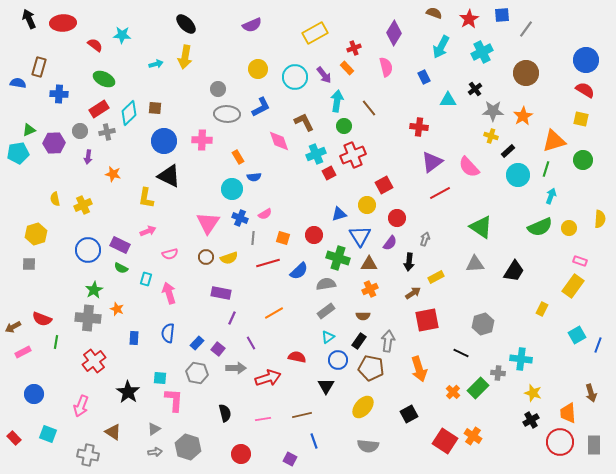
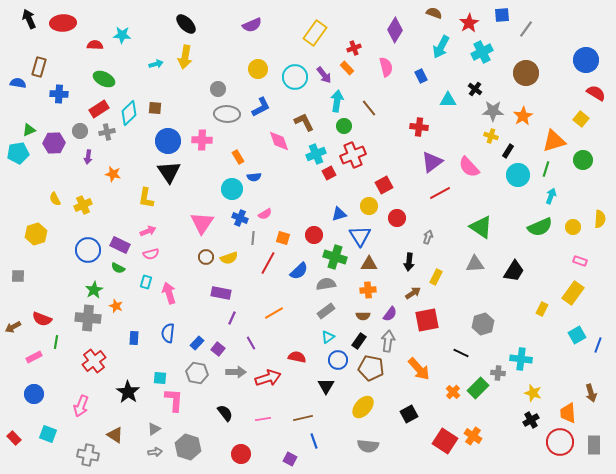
red star at (469, 19): moved 4 px down
yellow rectangle at (315, 33): rotated 25 degrees counterclockwise
purple diamond at (394, 33): moved 1 px right, 3 px up
red semicircle at (95, 45): rotated 35 degrees counterclockwise
blue rectangle at (424, 77): moved 3 px left, 1 px up
black cross at (475, 89): rotated 16 degrees counterclockwise
red semicircle at (585, 90): moved 11 px right, 3 px down
yellow square at (581, 119): rotated 28 degrees clockwise
blue circle at (164, 141): moved 4 px right
black rectangle at (508, 151): rotated 16 degrees counterclockwise
black triangle at (169, 176): moved 4 px up; rotated 30 degrees clockwise
yellow semicircle at (55, 199): rotated 16 degrees counterclockwise
yellow circle at (367, 205): moved 2 px right, 1 px down
pink triangle at (208, 223): moved 6 px left
yellow circle at (569, 228): moved 4 px right, 1 px up
gray arrow at (425, 239): moved 3 px right, 2 px up
purple semicircle at (390, 243): moved 71 px down
pink semicircle at (170, 254): moved 19 px left
green cross at (338, 258): moved 3 px left, 1 px up
red line at (268, 263): rotated 45 degrees counterclockwise
gray square at (29, 264): moved 11 px left, 12 px down
green semicircle at (121, 268): moved 3 px left
yellow rectangle at (436, 277): rotated 35 degrees counterclockwise
cyan rectangle at (146, 279): moved 3 px down
yellow rectangle at (573, 286): moved 7 px down
orange cross at (370, 289): moved 2 px left, 1 px down; rotated 21 degrees clockwise
orange star at (117, 309): moved 1 px left, 3 px up
pink rectangle at (23, 352): moved 11 px right, 5 px down
gray arrow at (236, 368): moved 4 px down
orange arrow at (419, 369): rotated 25 degrees counterclockwise
black semicircle at (225, 413): rotated 24 degrees counterclockwise
brown line at (302, 415): moved 1 px right, 3 px down
brown triangle at (113, 432): moved 2 px right, 3 px down
